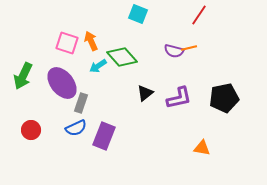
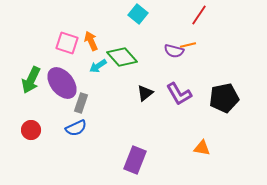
cyan square: rotated 18 degrees clockwise
orange line: moved 1 px left, 3 px up
green arrow: moved 8 px right, 4 px down
purple L-shape: moved 4 px up; rotated 72 degrees clockwise
purple rectangle: moved 31 px right, 24 px down
